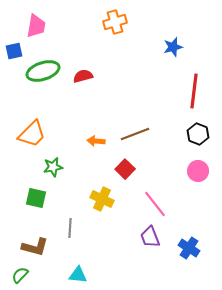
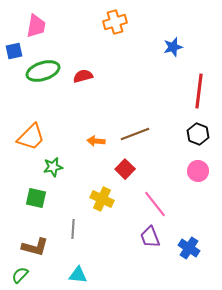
red line: moved 5 px right
orange trapezoid: moved 1 px left, 3 px down
gray line: moved 3 px right, 1 px down
